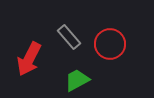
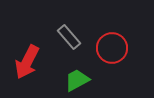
red circle: moved 2 px right, 4 px down
red arrow: moved 2 px left, 3 px down
